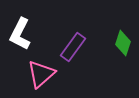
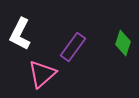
pink triangle: moved 1 px right
